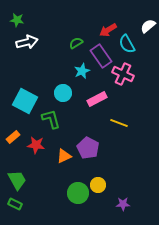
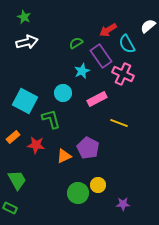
green star: moved 7 px right, 3 px up; rotated 16 degrees clockwise
green rectangle: moved 5 px left, 4 px down
